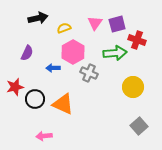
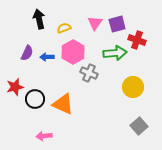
black arrow: moved 1 px right, 1 px down; rotated 90 degrees counterclockwise
blue arrow: moved 6 px left, 11 px up
